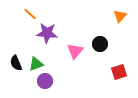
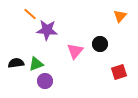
purple star: moved 3 px up
black semicircle: rotated 105 degrees clockwise
